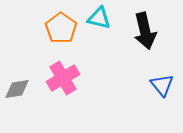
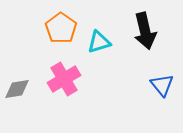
cyan triangle: moved 24 px down; rotated 30 degrees counterclockwise
pink cross: moved 1 px right, 1 px down
